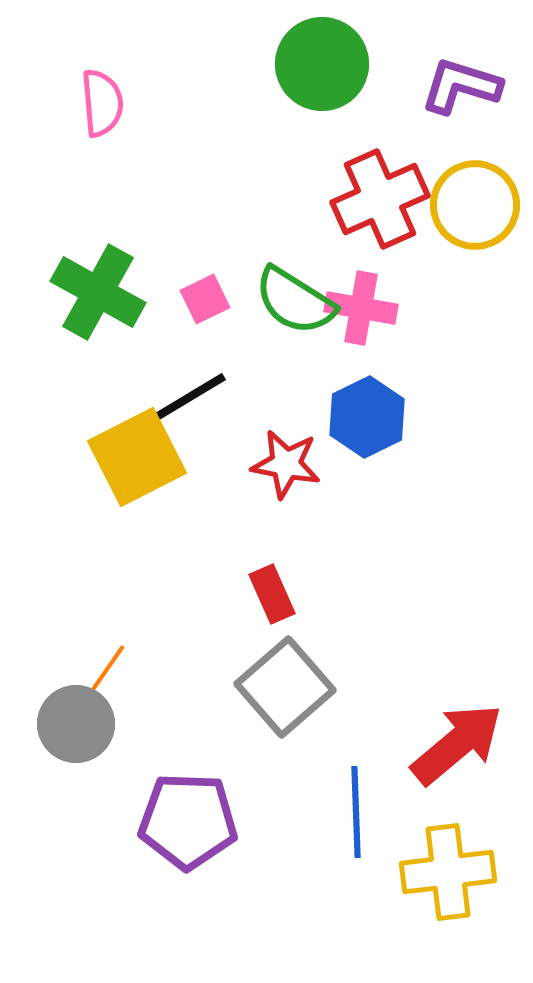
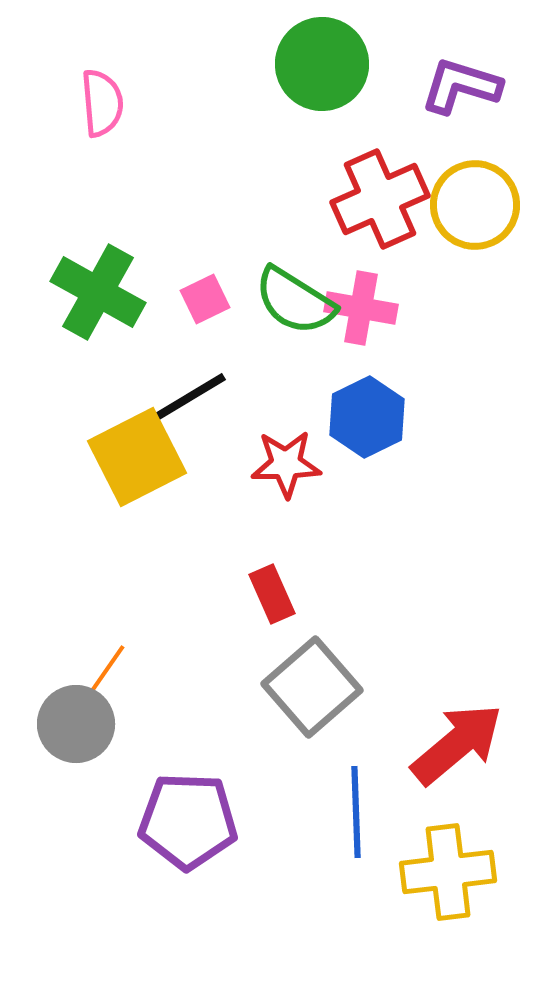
red star: rotated 12 degrees counterclockwise
gray square: moved 27 px right
